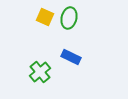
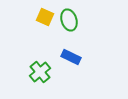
green ellipse: moved 2 px down; rotated 30 degrees counterclockwise
